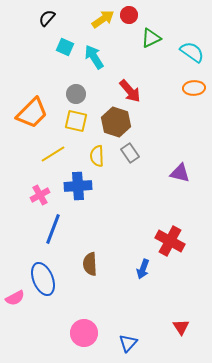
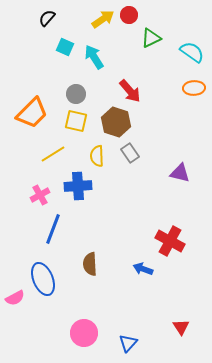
blue arrow: rotated 90 degrees clockwise
